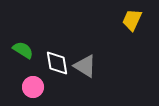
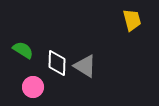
yellow trapezoid: rotated 140 degrees clockwise
white diamond: rotated 12 degrees clockwise
